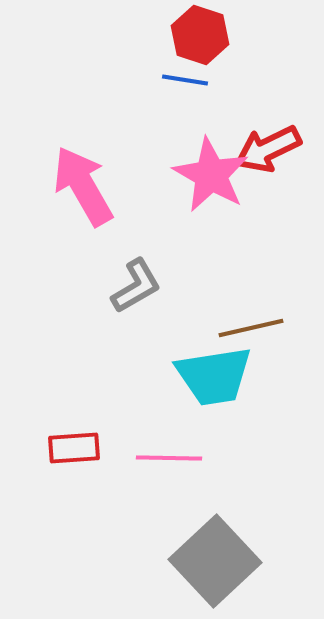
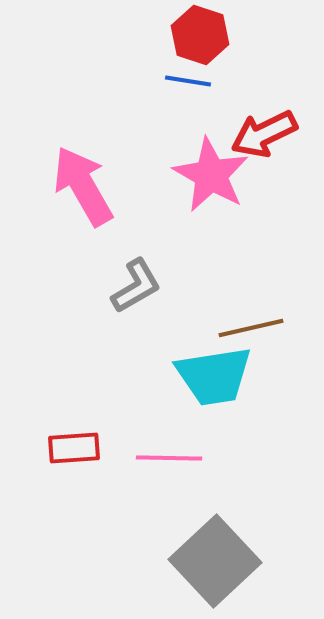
blue line: moved 3 px right, 1 px down
red arrow: moved 4 px left, 15 px up
